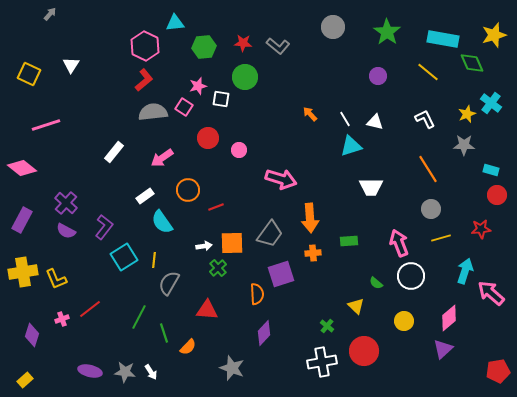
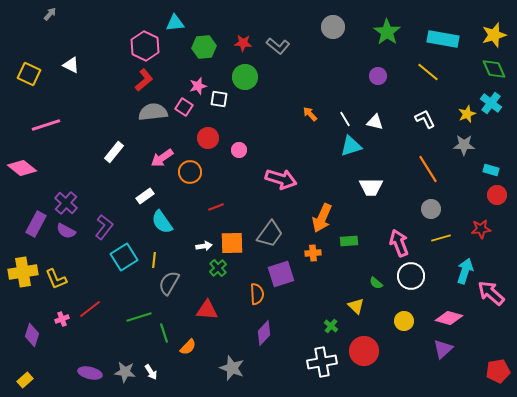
green diamond at (472, 63): moved 22 px right, 6 px down
white triangle at (71, 65): rotated 36 degrees counterclockwise
white square at (221, 99): moved 2 px left
orange circle at (188, 190): moved 2 px right, 18 px up
orange arrow at (310, 218): moved 12 px right; rotated 28 degrees clockwise
purple rectangle at (22, 220): moved 14 px right, 4 px down
green line at (139, 317): rotated 45 degrees clockwise
pink diamond at (449, 318): rotated 56 degrees clockwise
green cross at (327, 326): moved 4 px right
purple ellipse at (90, 371): moved 2 px down
